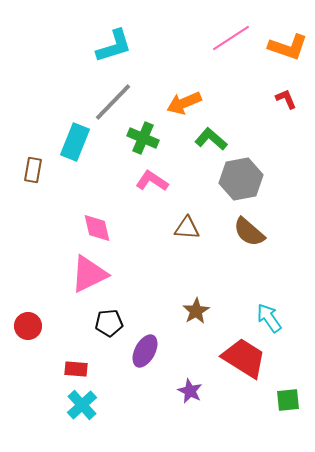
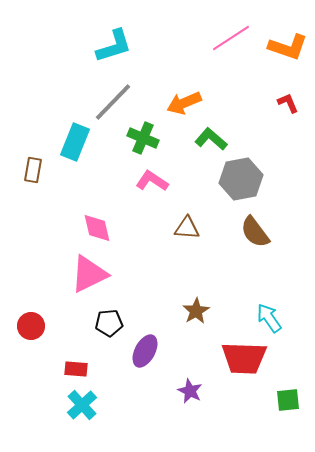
red L-shape: moved 2 px right, 4 px down
brown semicircle: moved 6 px right; rotated 12 degrees clockwise
red circle: moved 3 px right
red trapezoid: rotated 150 degrees clockwise
